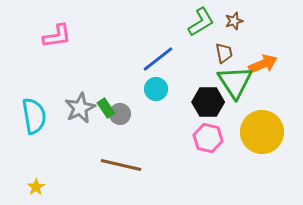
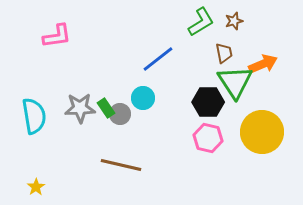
cyan circle: moved 13 px left, 9 px down
gray star: rotated 24 degrees clockwise
